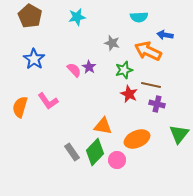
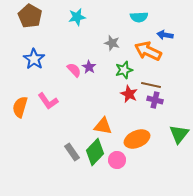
purple cross: moved 2 px left, 4 px up
